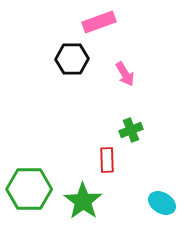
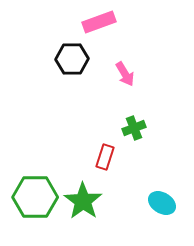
green cross: moved 3 px right, 2 px up
red rectangle: moved 2 px left, 3 px up; rotated 20 degrees clockwise
green hexagon: moved 6 px right, 8 px down
